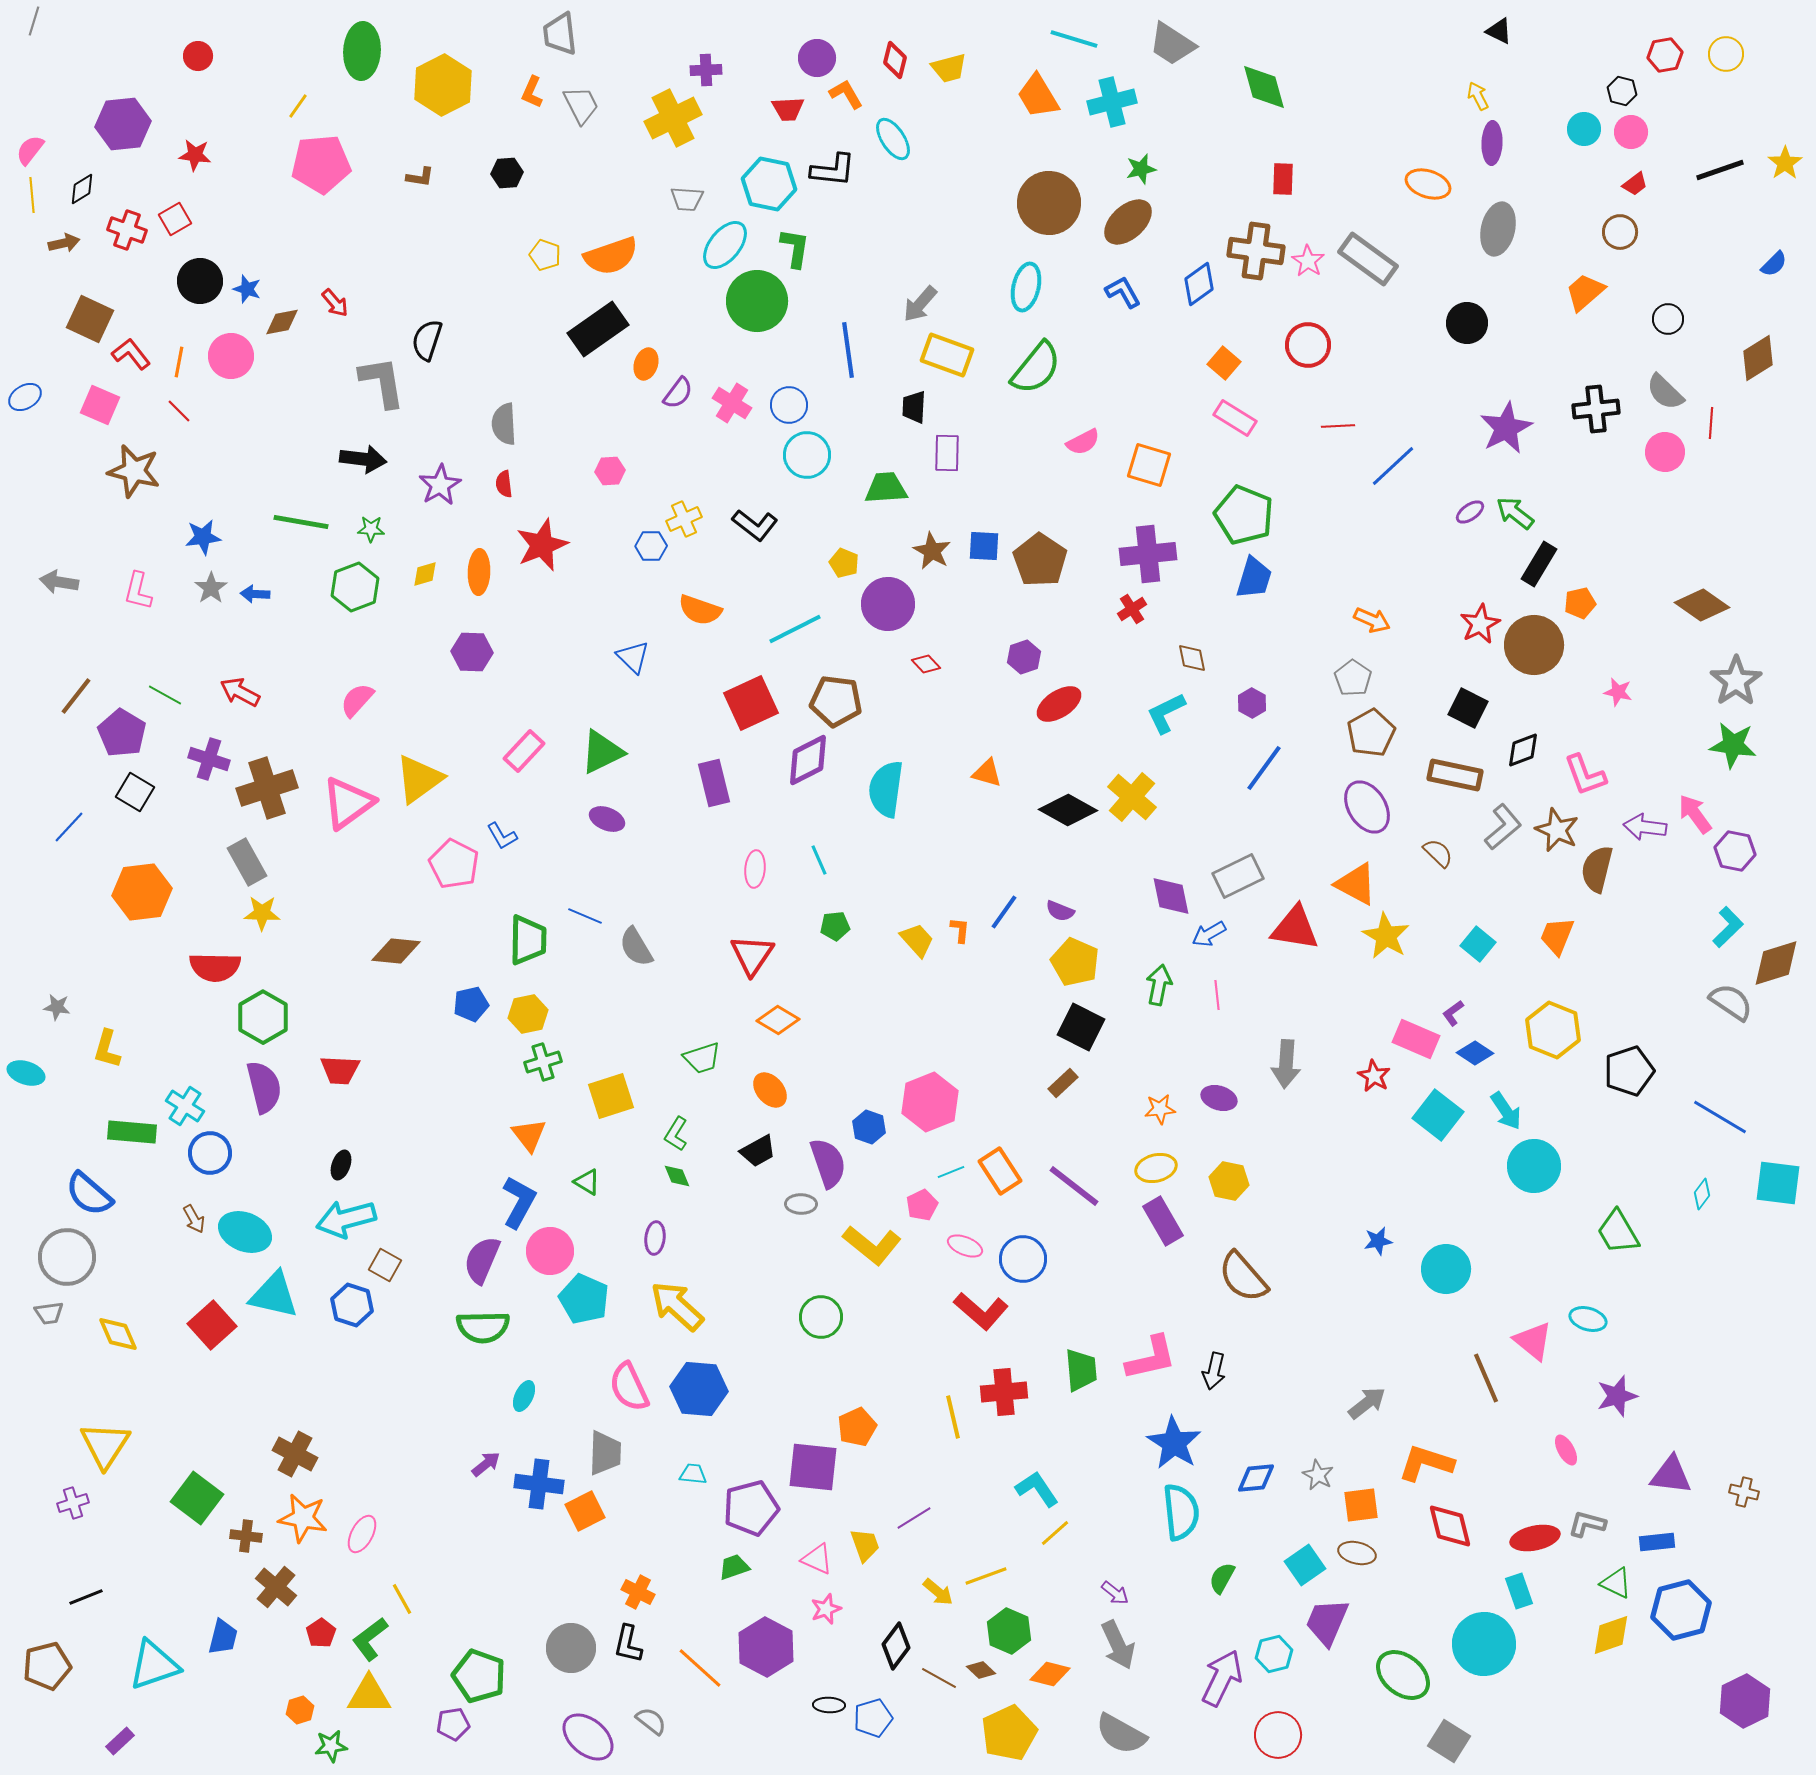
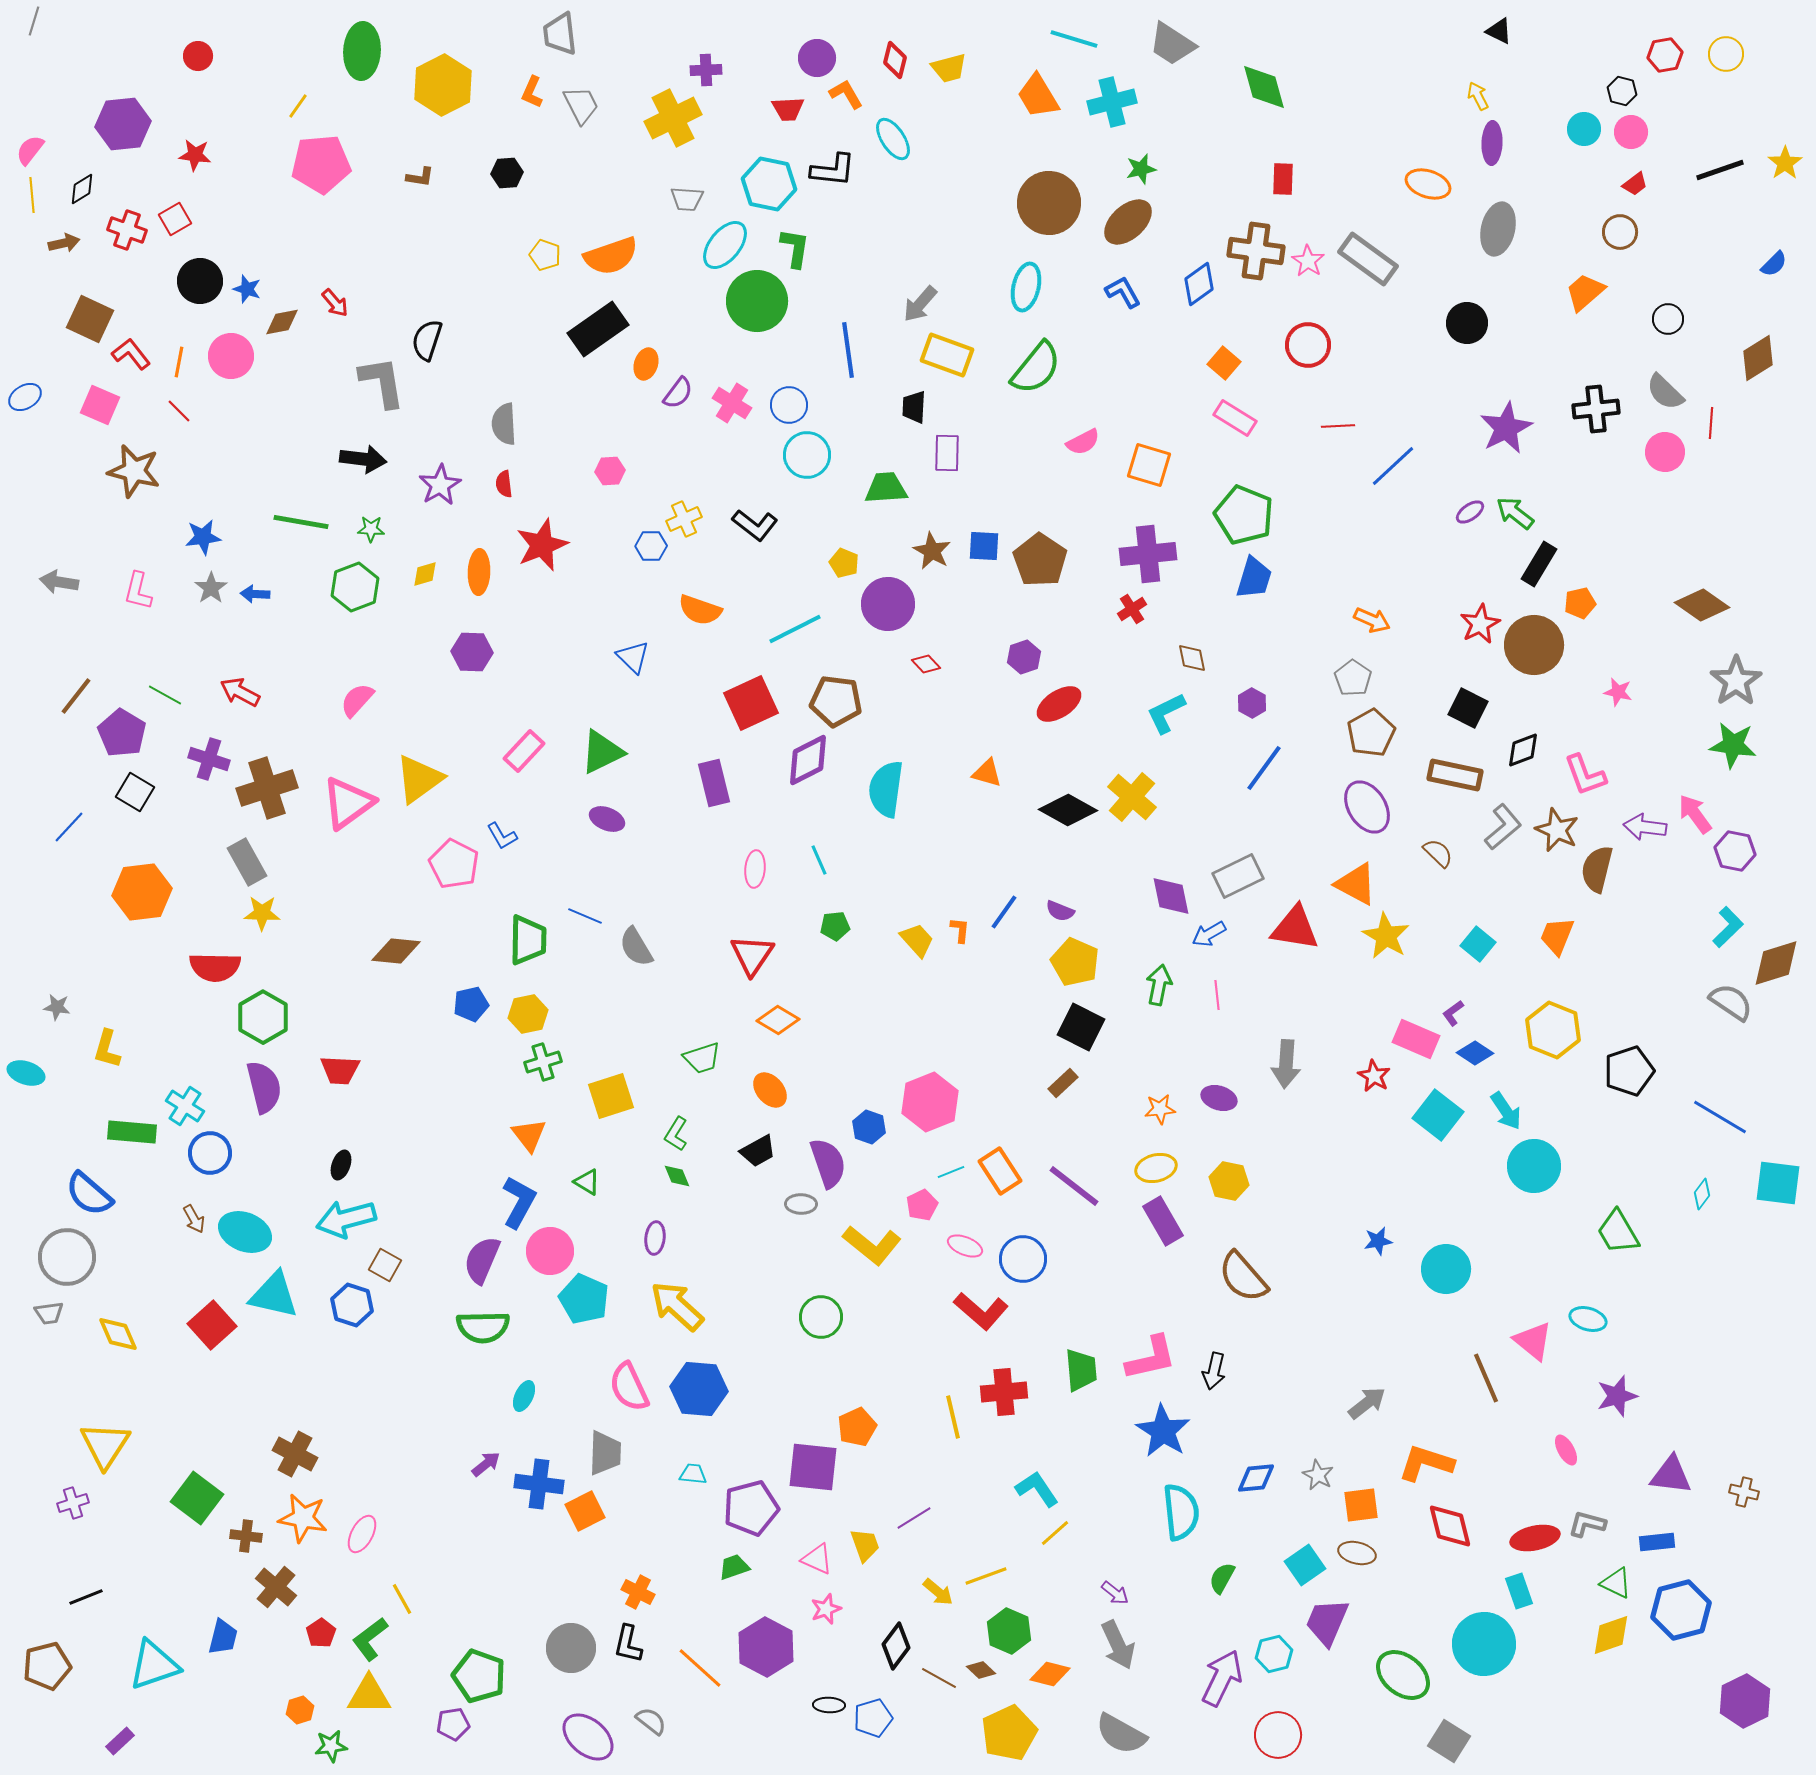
blue star at (1174, 1443): moved 11 px left, 12 px up
